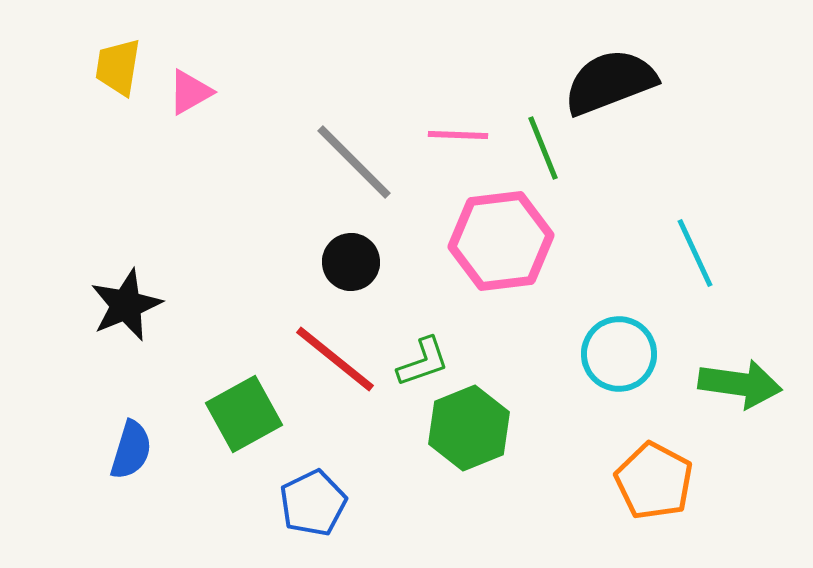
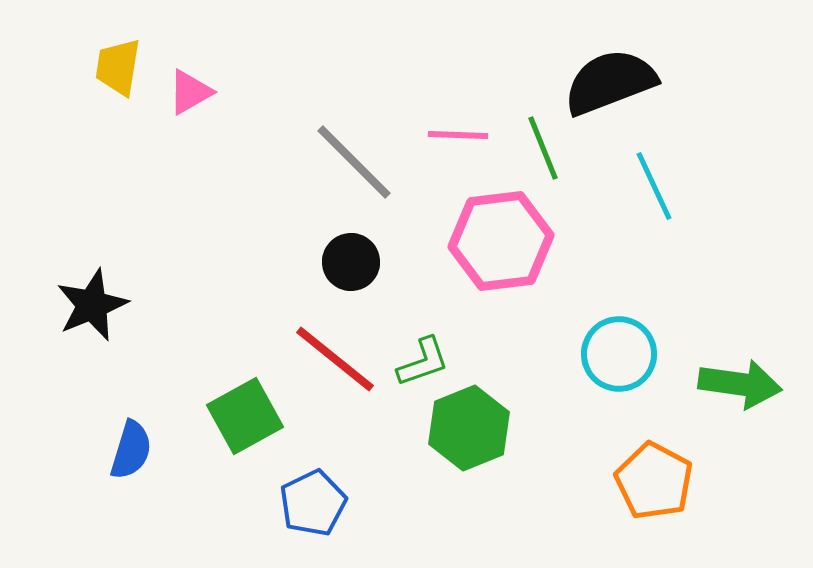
cyan line: moved 41 px left, 67 px up
black star: moved 34 px left
green square: moved 1 px right, 2 px down
